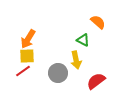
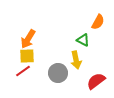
orange semicircle: rotated 77 degrees clockwise
